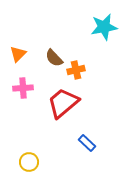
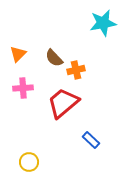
cyan star: moved 1 px left, 4 px up
blue rectangle: moved 4 px right, 3 px up
